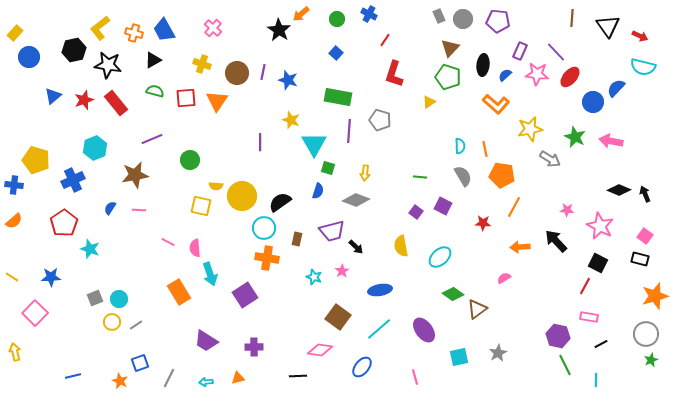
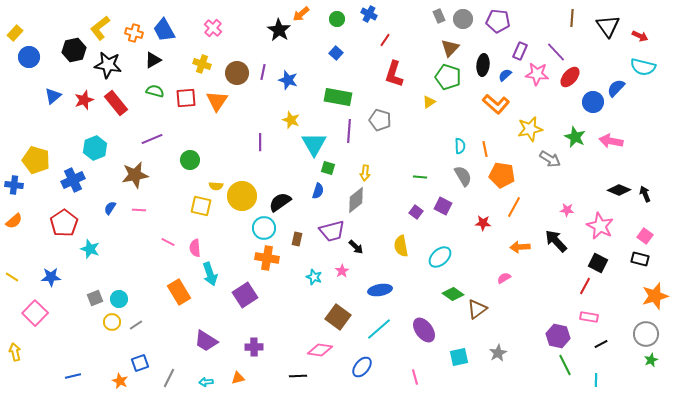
gray diamond at (356, 200): rotated 60 degrees counterclockwise
